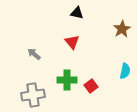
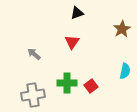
black triangle: rotated 32 degrees counterclockwise
red triangle: rotated 14 degrees clockwise
green cross: moved 3 px down
